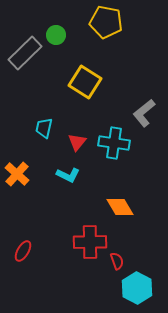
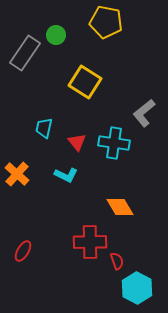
gray rectangle: rotated 12 degrees counterclockwise
red triangle: rotated 18 degrees counterclockwise
cyan L-shape: moved 2 px left
